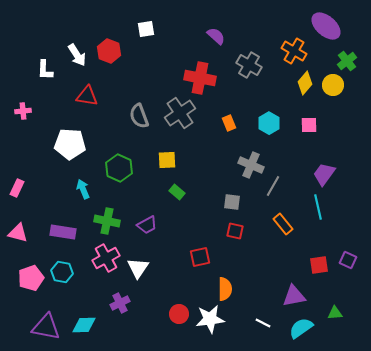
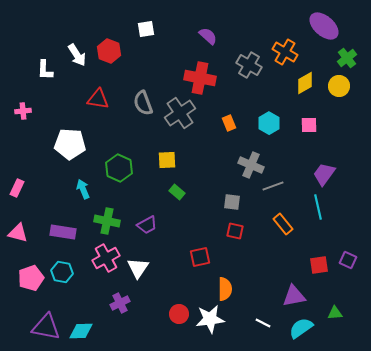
purple ellipse at (326, 26): moved 2 px left
purple semicircle at (216, 36): moved 8 px left
orange cross at (294, 51): moved 9 px left, 1 px down
green cross at (347, 61): moved 3 px up
yellow diamond at (305, 83): rotated 20 degrees clockwise
yellow circle at (333, 85): moved 6 px right, 1 px down
red triangle at (87, 96): moved 11 px right, 3 px down
gray semicircle at (139, 116): moved 4 px right, 13 px up
gray line at (273, 186): rotated 40 degrees clockwise
cyan diamond at (84, 325): moved 3 px left, 6 px down
